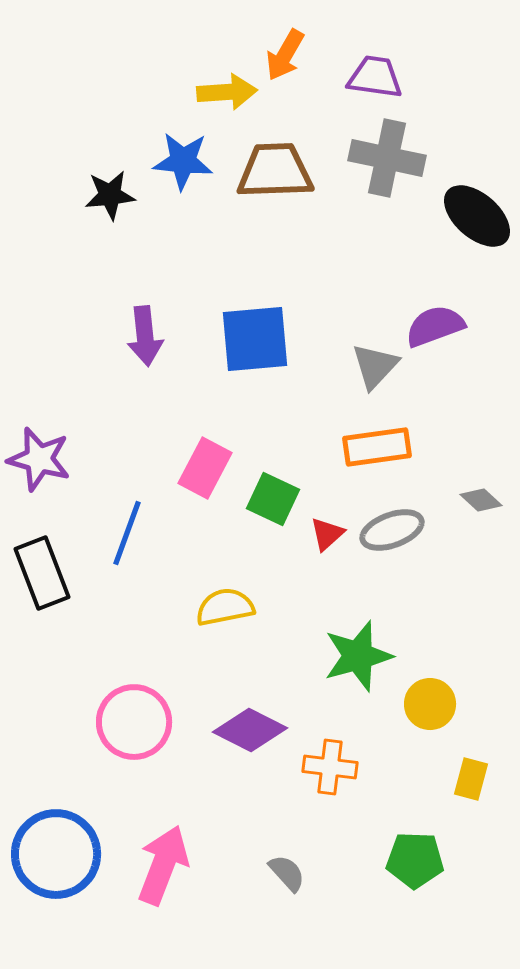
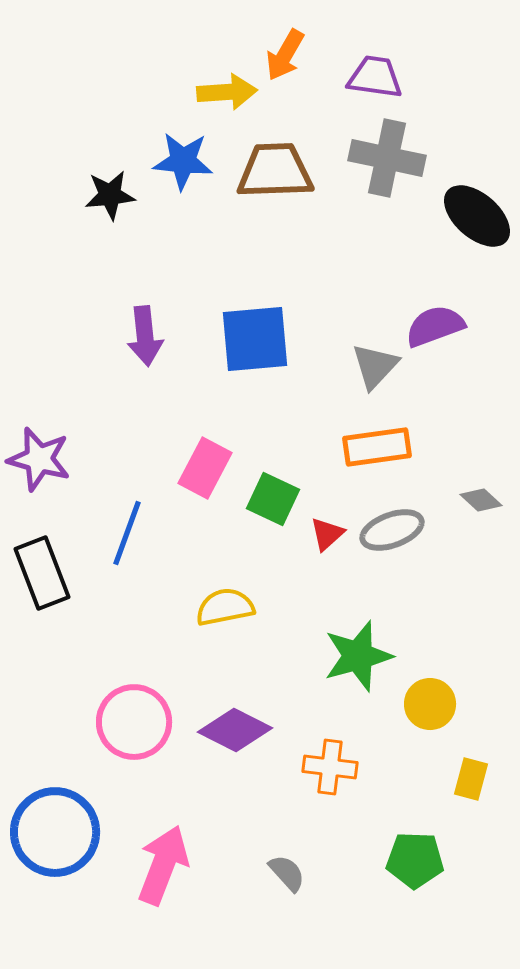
purple diamond: moved 15 px left
blue circle: moved 1 px left, 22 px up
